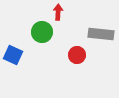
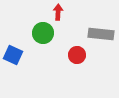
green circle: moved 1 px right, 1 px down
